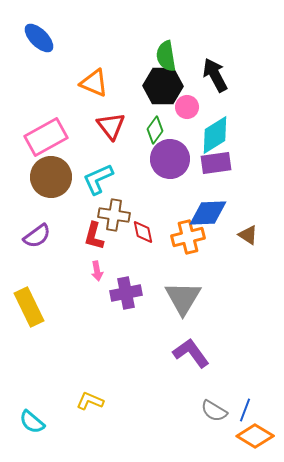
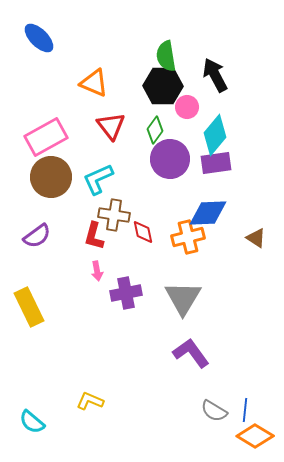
cyan diamond: rotated 18 degrees counterclockwise
brown triangle: moved 8 px right, 3 px down
blue line: rotated 15 degrees counterclockwise
